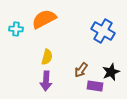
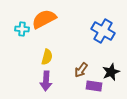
cyan cross: moved 6 px right
purple rectangle: moved 1 px left
